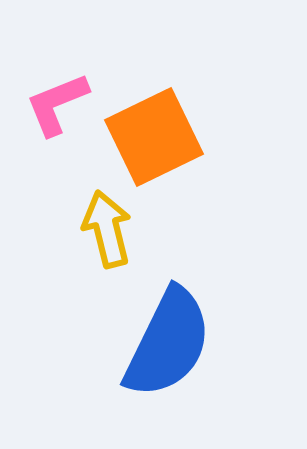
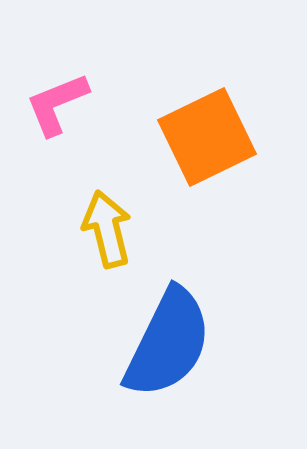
orange square: moved 53 px right
